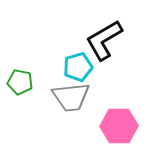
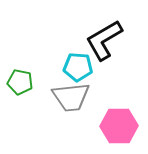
cyan pentagon: rotated 20 degrees clockwise
